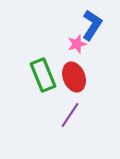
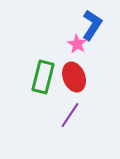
pink star: rotated 24 degrees counterclockwise
green rectangle: moved 2 px down; rotated 36 degrees clockwise
